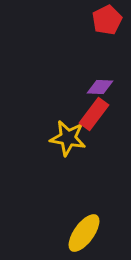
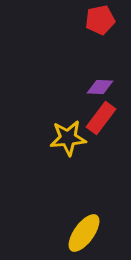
red pentagon: moved 7 px left; rotated 16 degrees clockwise
red rectangle: moved 7 px right, 4 px down
yellow star: rotated 15 degrees counterclockwise
